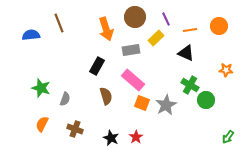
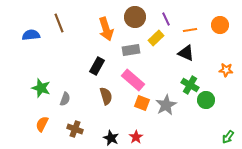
orange circle: moved 1 px right, 1 px up
